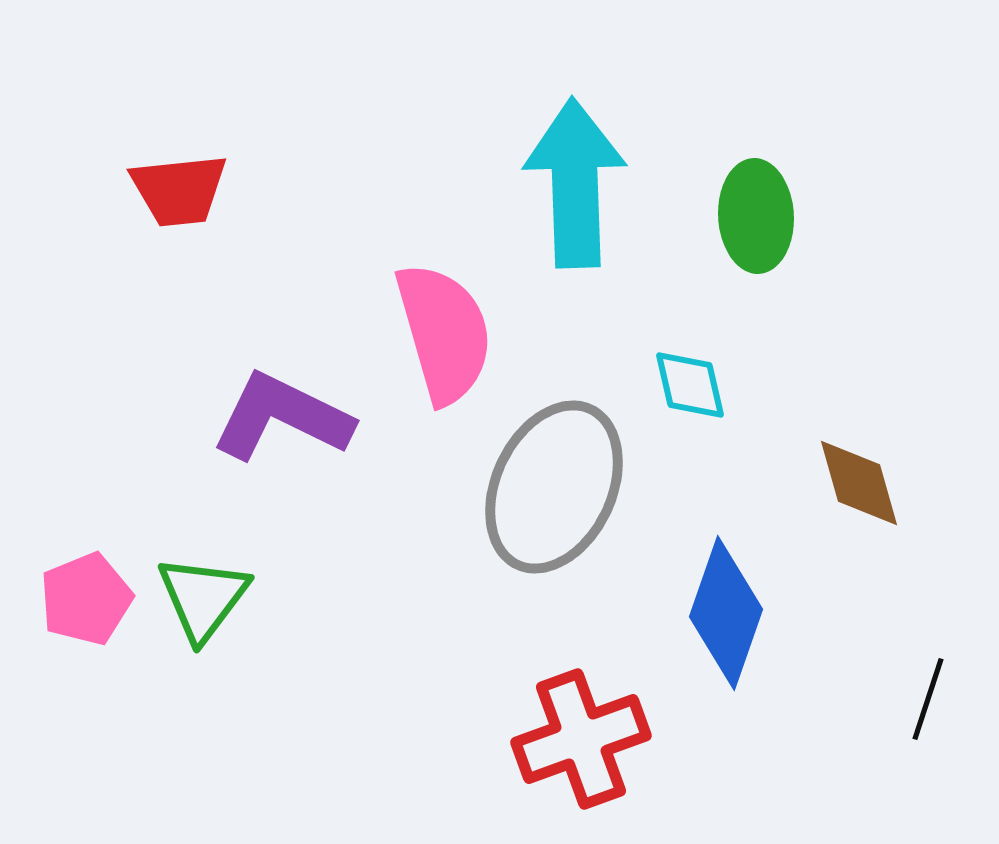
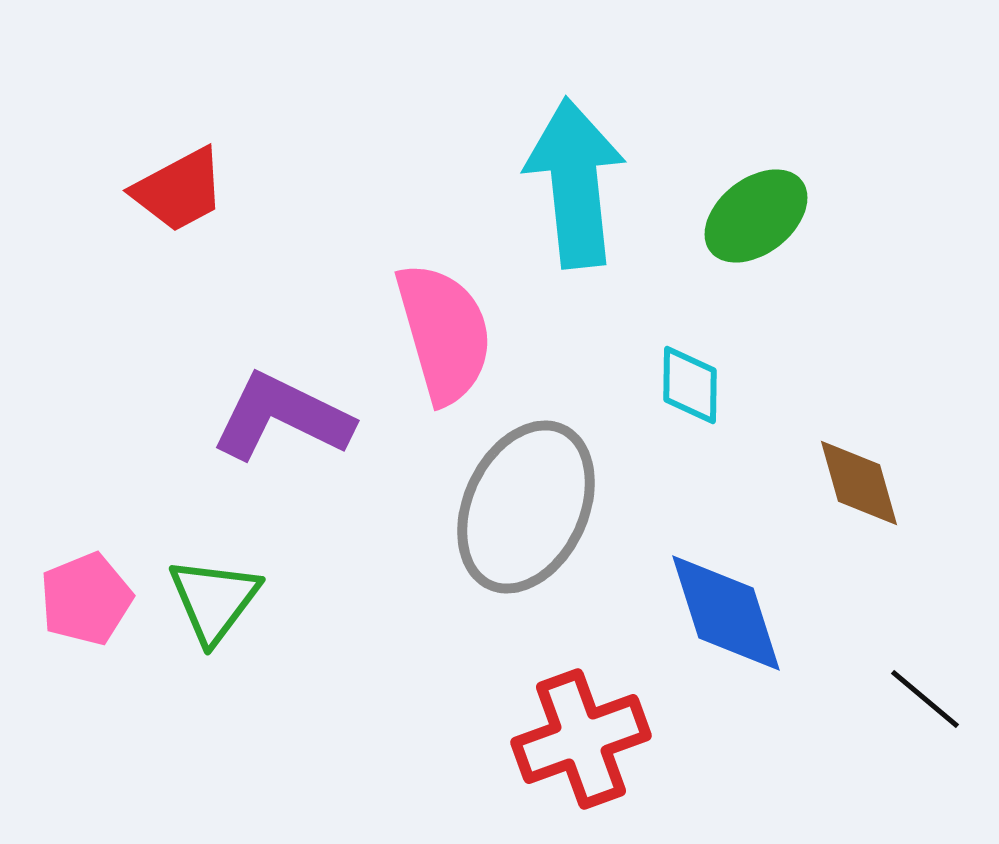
cyan arrow: rotated 4 degrees counterclockwise
red trapezoid: rotated 22 degrees counterclockwise
green ellipse: rotated 55 degrees clockwise
cyan diamond: rotated 14 degrees clockwise
gray ellipse: moved 28 px left, 20 px down
green triangle: moved 11 px right, 2 px down
blue diamond: rotated 37 degrees counterclockwise
black line: moved 3 px left; rotated 68 degrees counterclockwise
